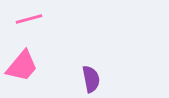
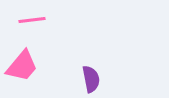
pink line: moved 3 px right, 1 px down; rotated 8 degrees clockwise
